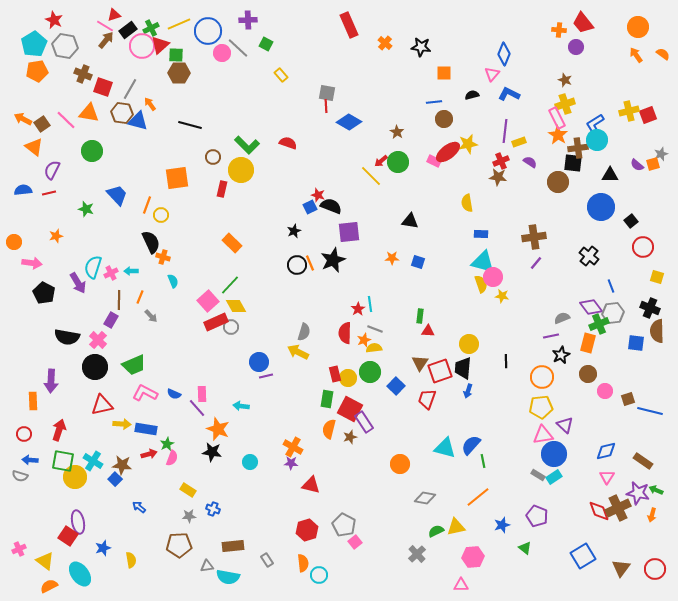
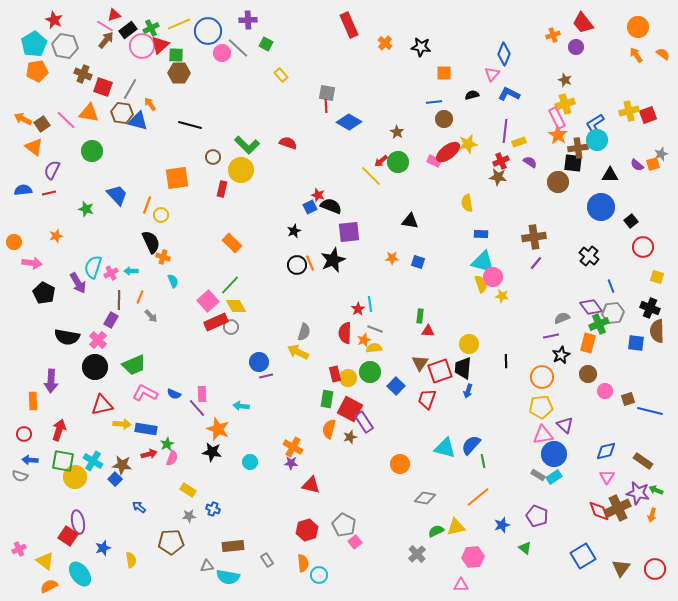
orange cross at (559, 30): moved 6 px left, 5 px down; rotated 24 degrees counterclockwise
brown pentagon at (179, 545): moved 8 px left, 3 px up
